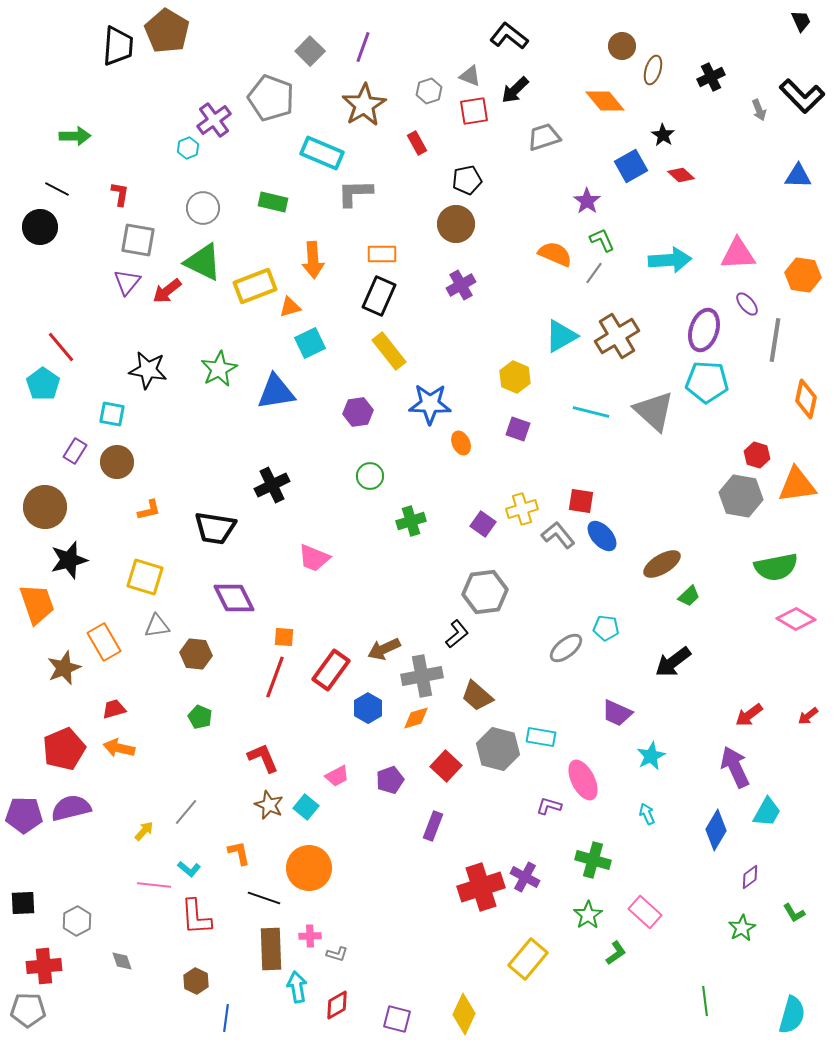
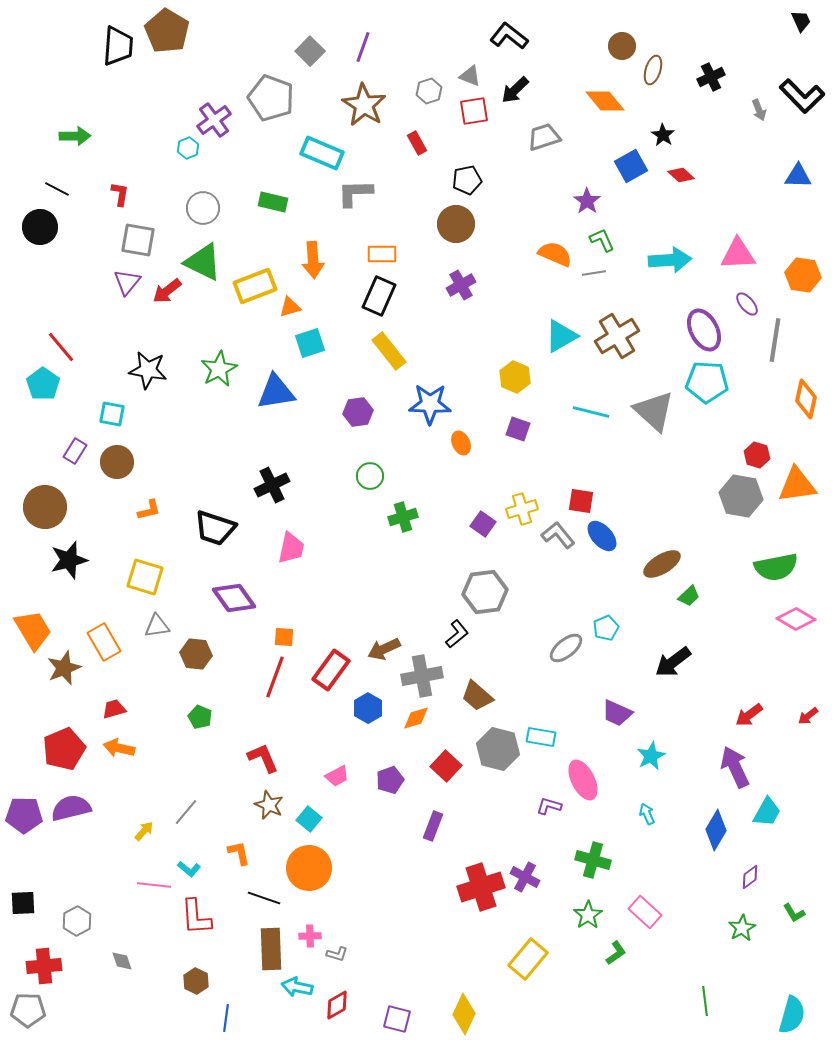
brown star at (364, 105): rotated 9 degrees counterclockwise
gray line at (594, 273): rotated 45 degrees clockwise
purple ellipse at (704, 330): rotated 45 degrees counterclockwise
cyan square at (310, 343): rotated 8 degrees clockwise
green cross at (411, 521): moved 8 px left, 4 px up
black trapezoid at (215, 528): rotated 9 degrees clockwise
pink trapezoid at (314, 558): moved 23 px left, 10 px up; rotated 100 degrees counterclockwise
purple diamond at (234, 598): rotated 9 degrees counterclockwise
orange trapezoid at (37, 604): moved 4 px left, 26 px down; rotated 12 degrees counterclockwise
cyan pentagon at (606, 628): rotated 30 degrees counterclockwise
cyan square at (306, 807): moved 3 px right, 12 px down
cyan arrow at (297, 987): rotated 68 degrees counterclockwise
